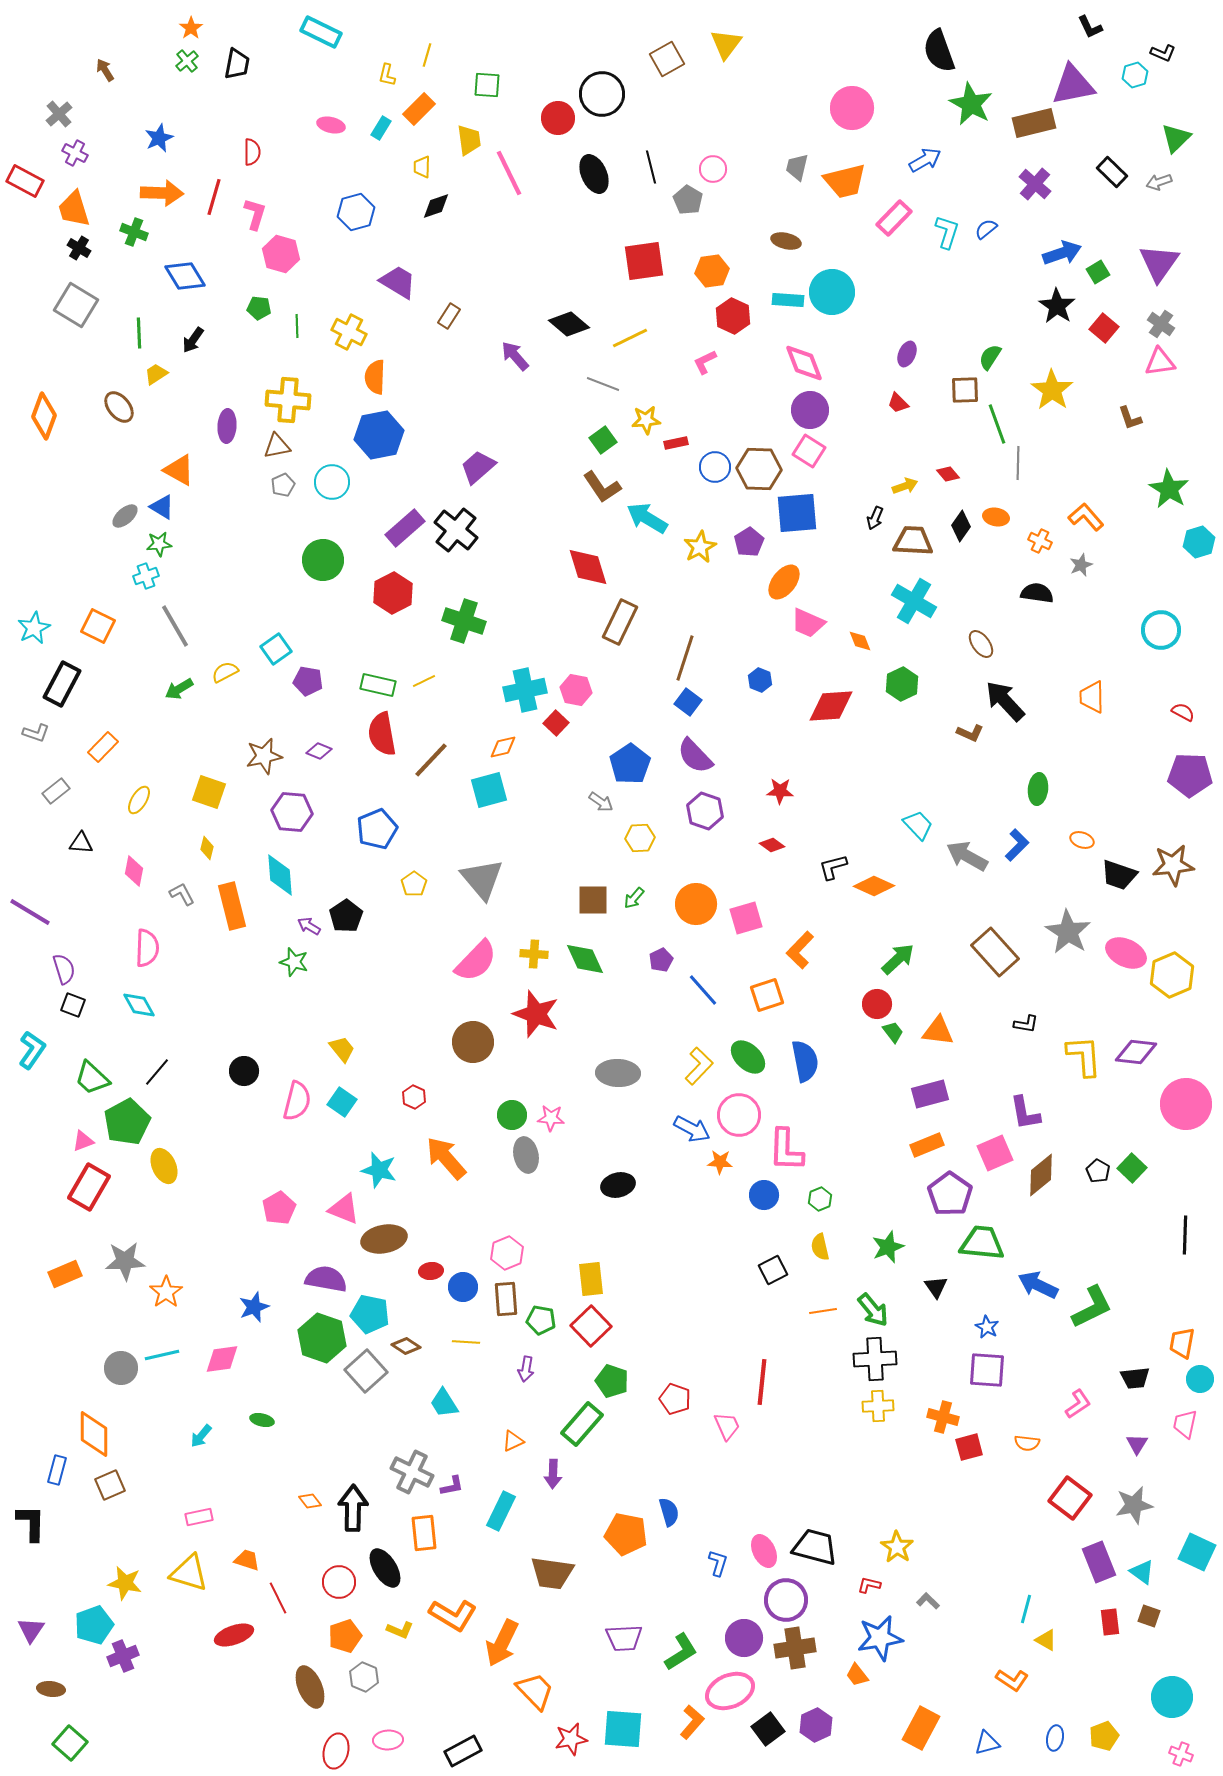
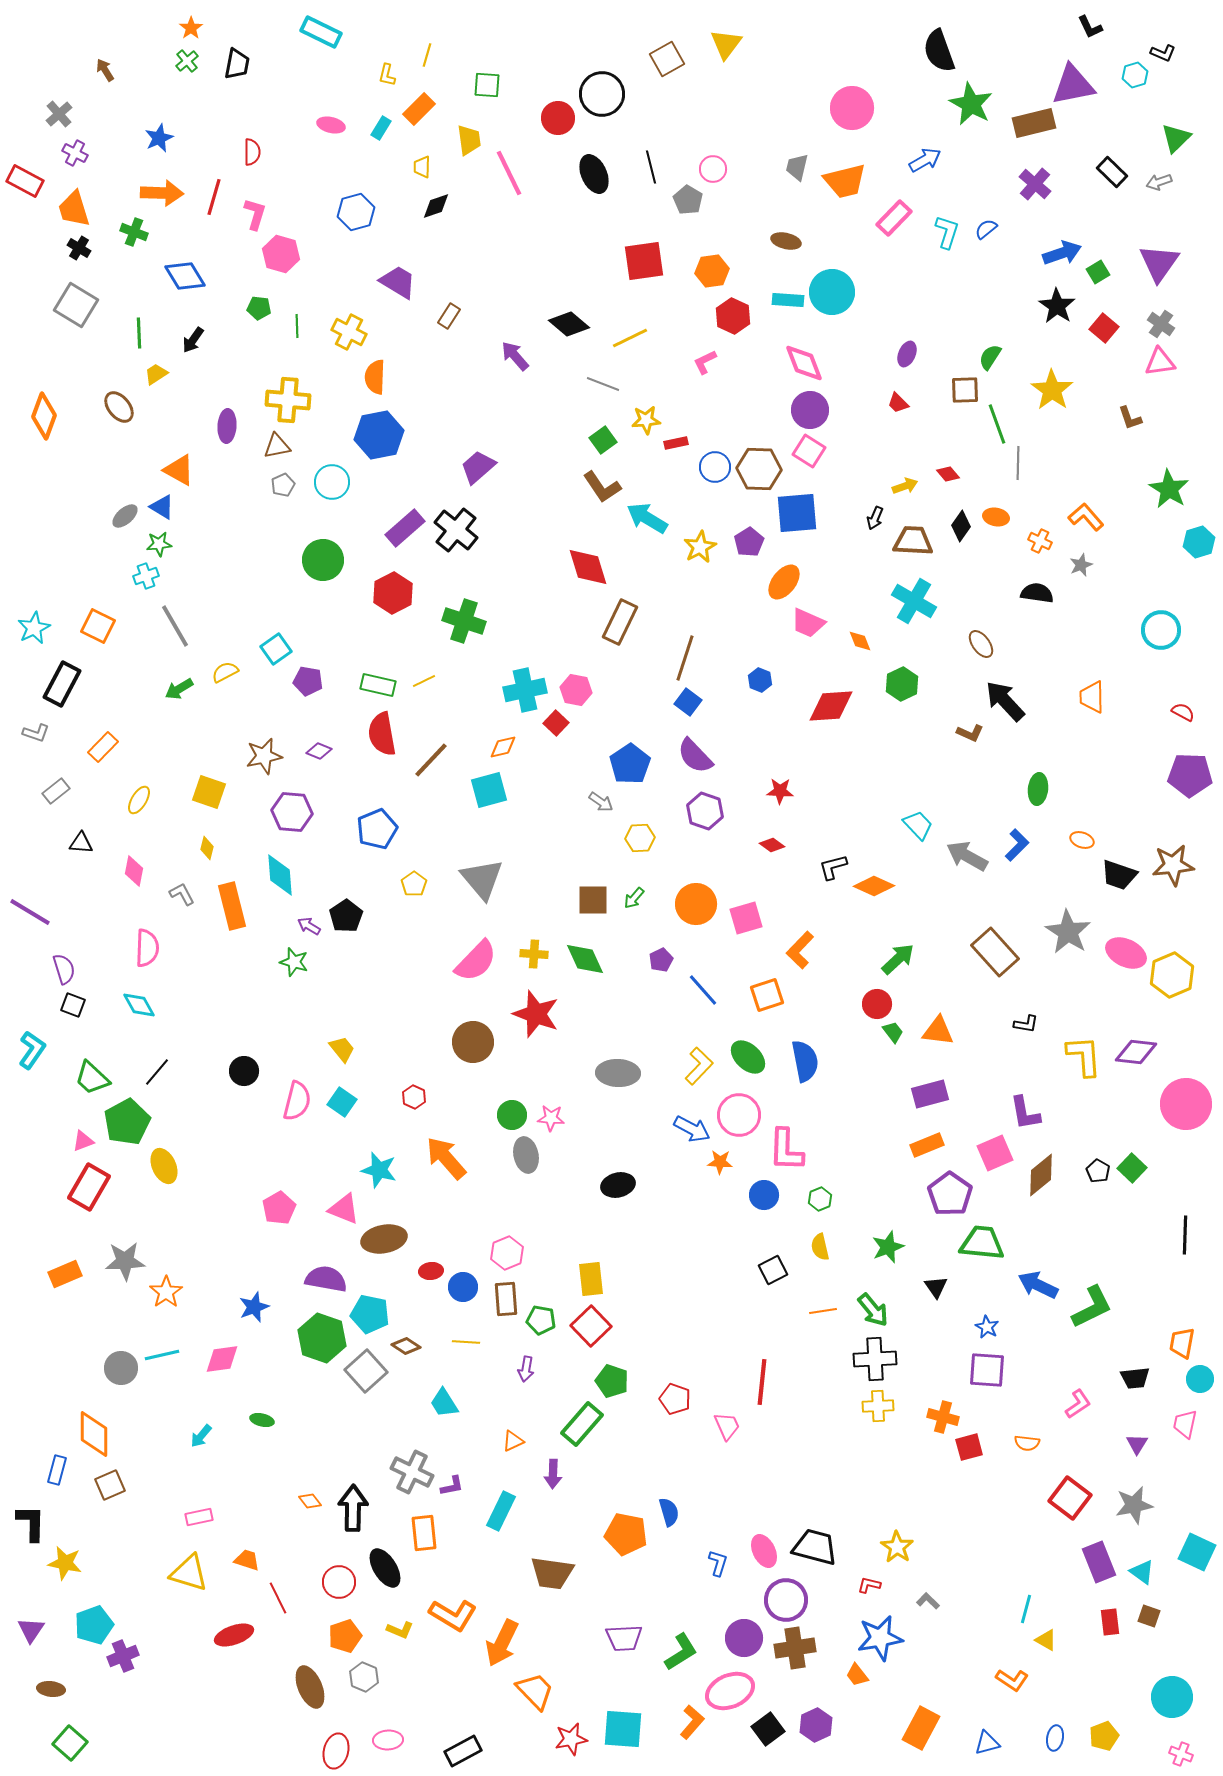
yellow star at (125, 1583): moved 60 px left, 20 px up
